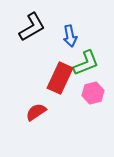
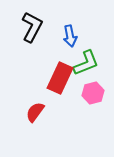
black L-shape: rotated 32 degrees counterclockwise
red semicircle: moved 1 px left; rotated 20 degrees counterclockwise
